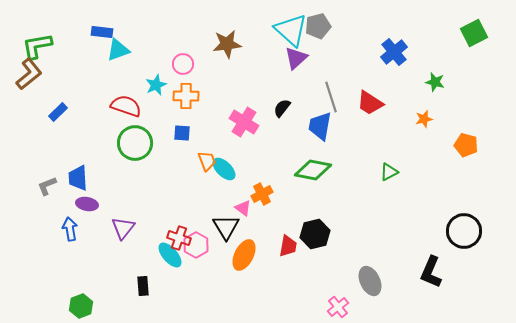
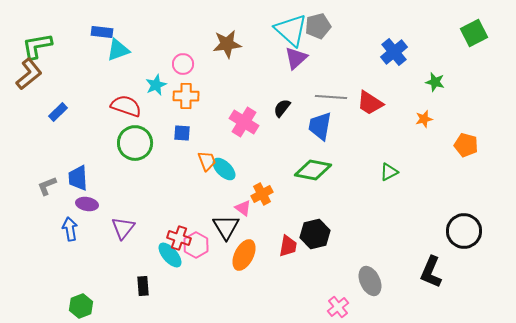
gray line at (331, 97): rotated 68 degrees counterclockwise
